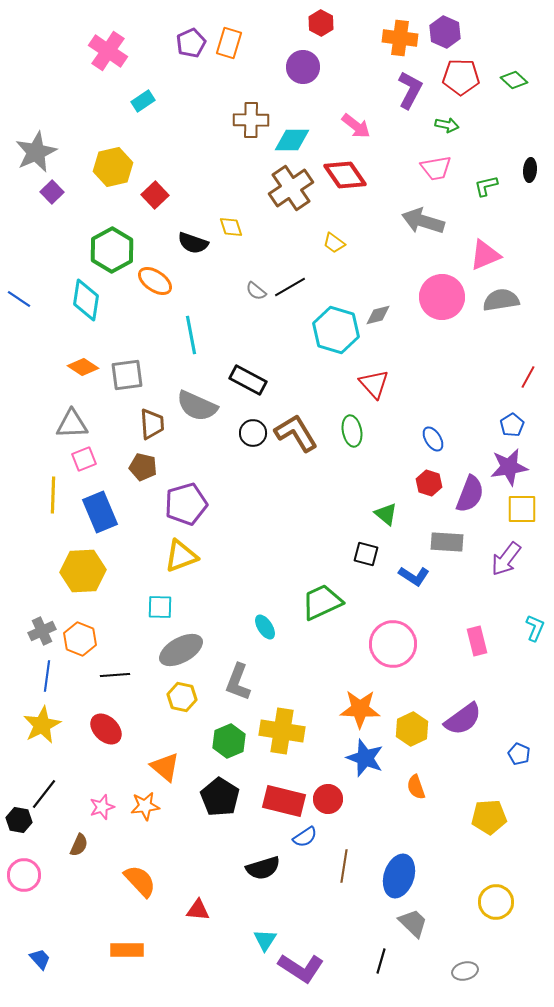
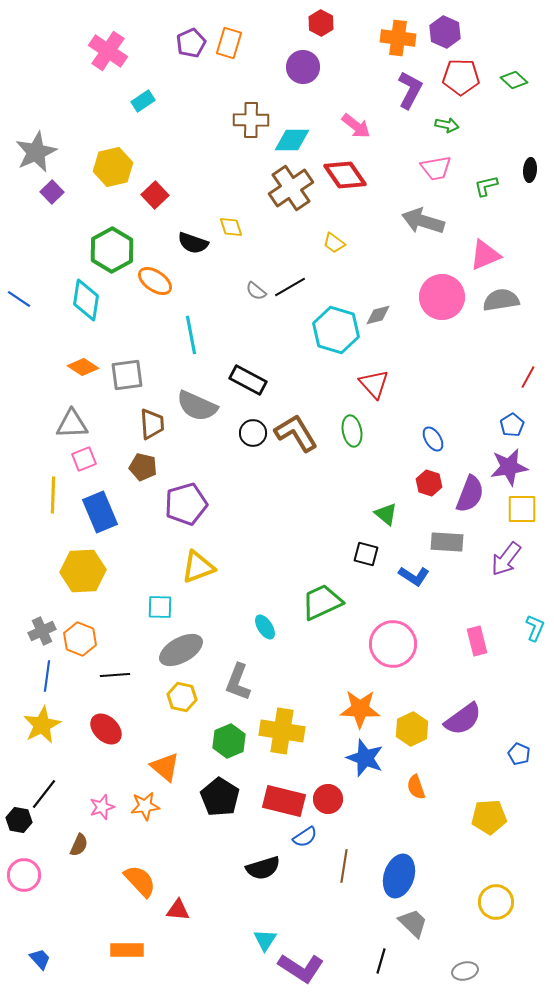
orange cross at (400, 38): moved 2 px left
yellow triangle at (181, 556): moved 17 px right, 11 px down
red triangle at (198, 910): moved 20 px left
